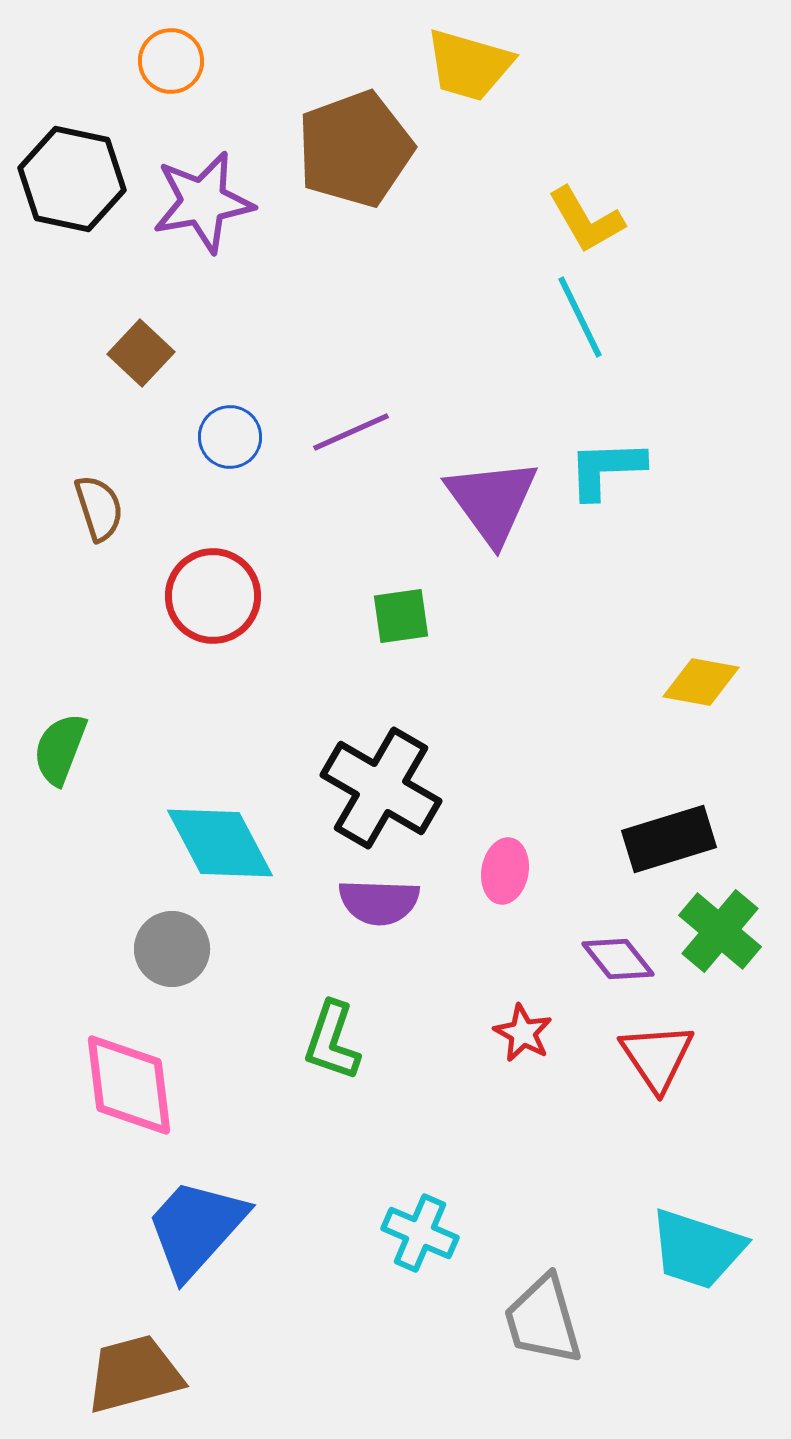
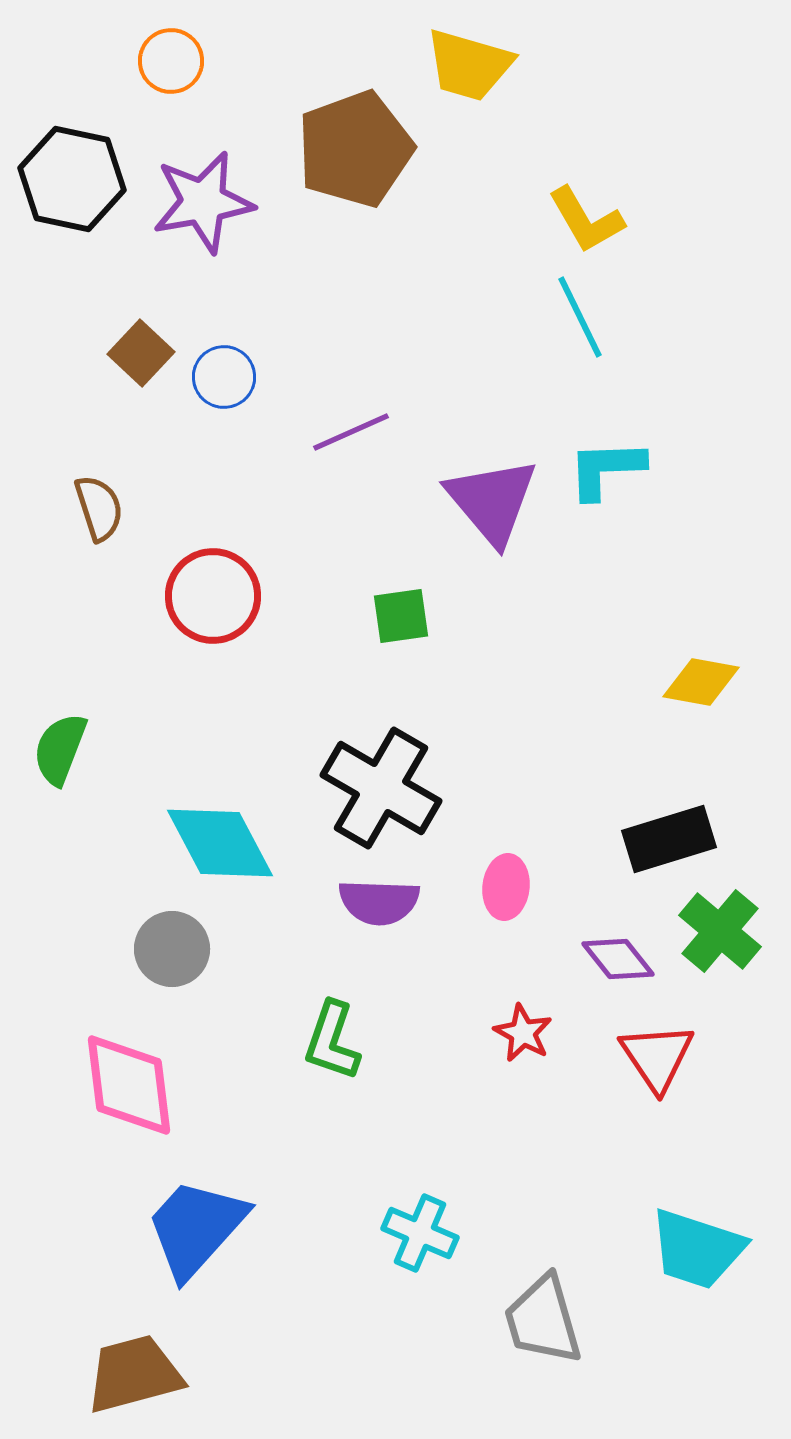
blue circle: moved 6 px left, 60 px up
purple triangle: rotated 4 degrees counterclockwise
pink ellipse: moved 1 px right, 16 px down; rotated 4 degrees counterclockwise
